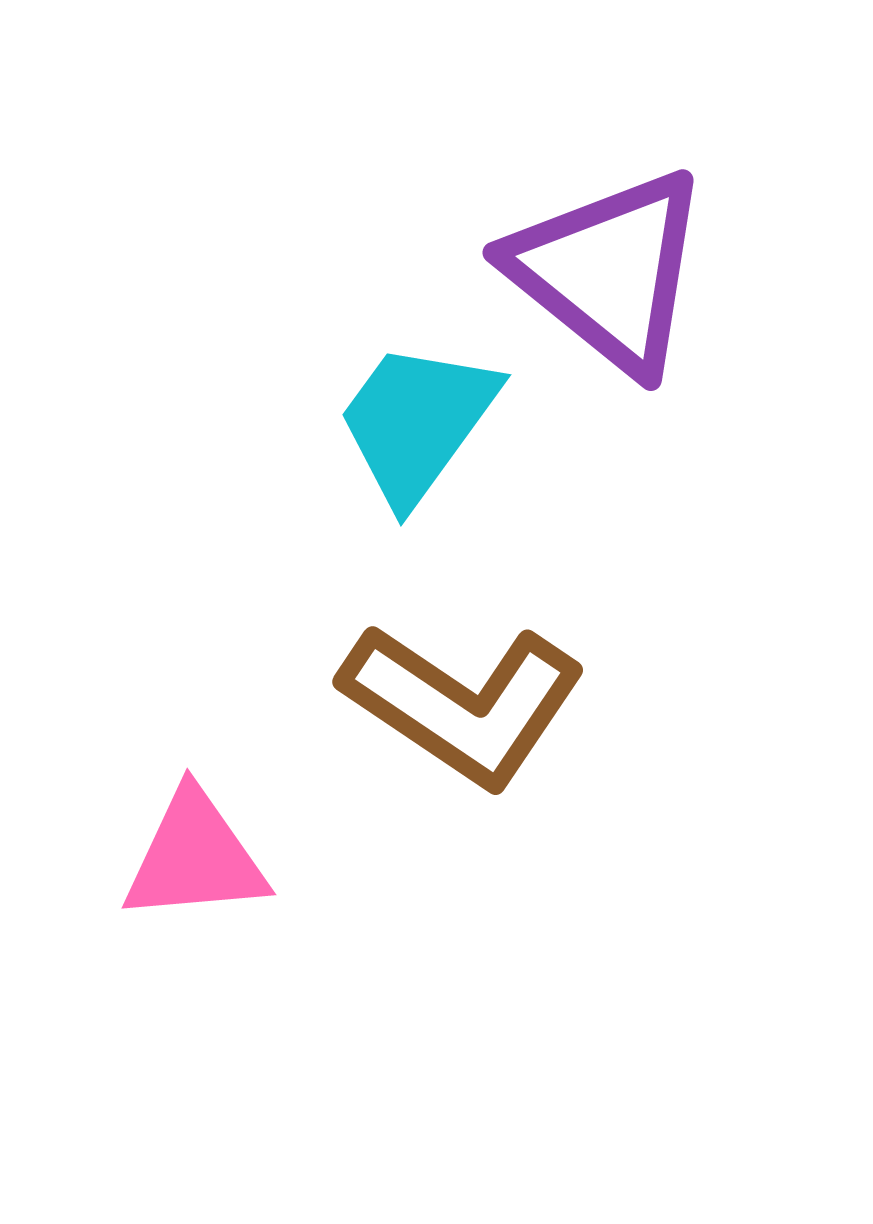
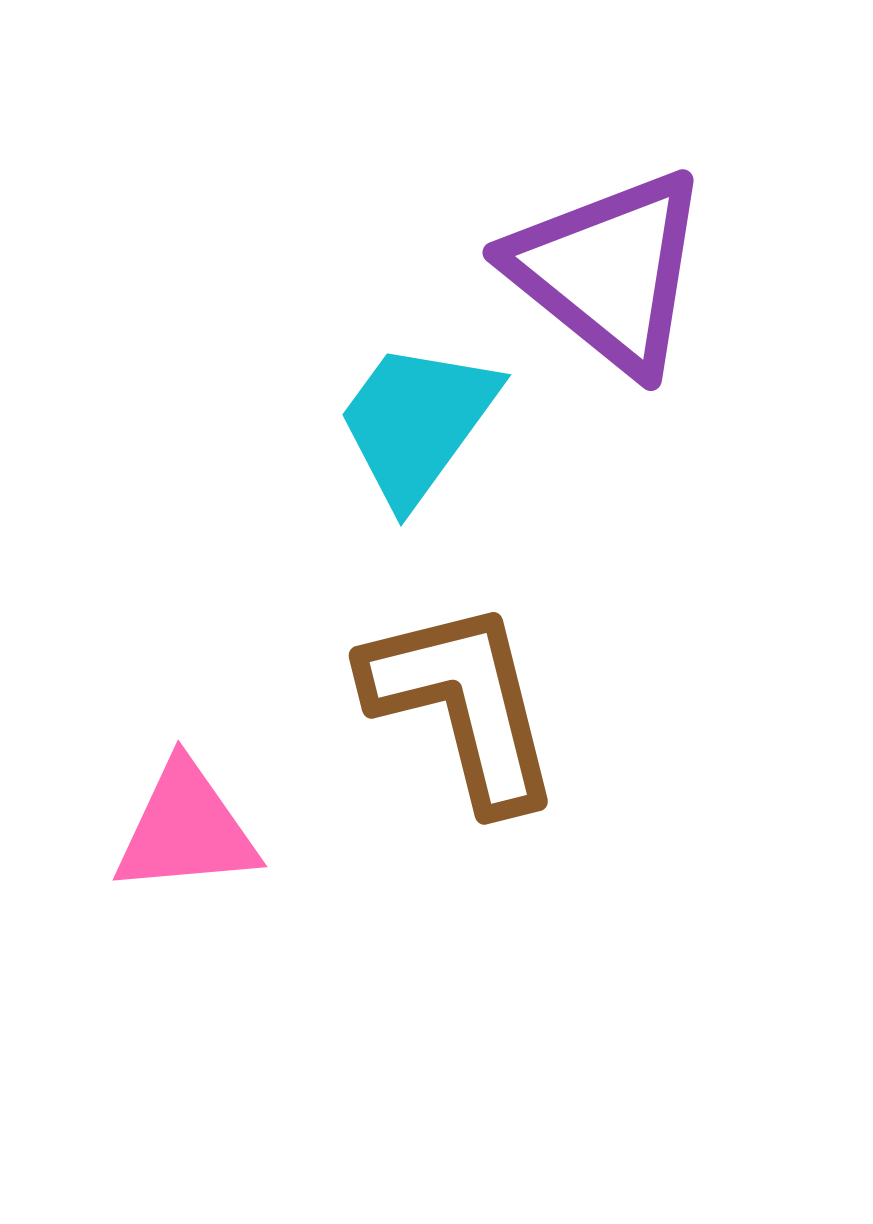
brown L-shape: rotated 138 degrees counterclockwise
pink triangle: moved 9 px left, 28 px up
